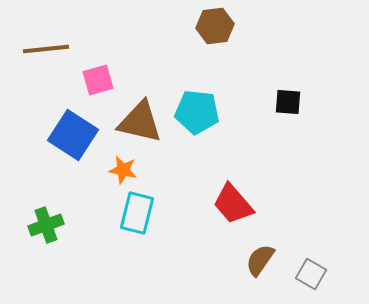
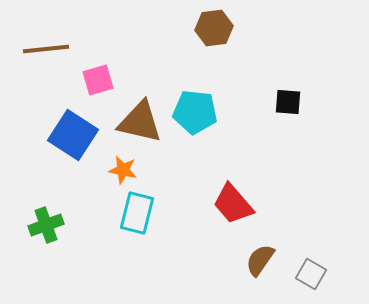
brown hexagon: moved 1 px left, 2 px down
cyan pentagon: moved 2 px left
